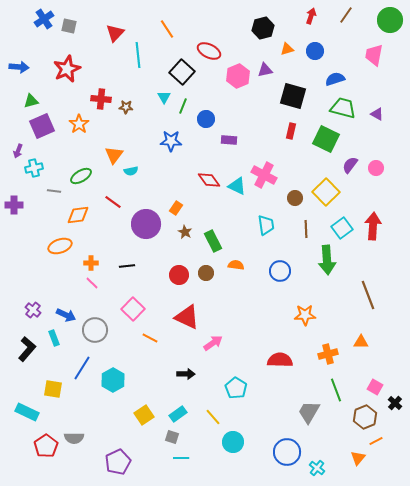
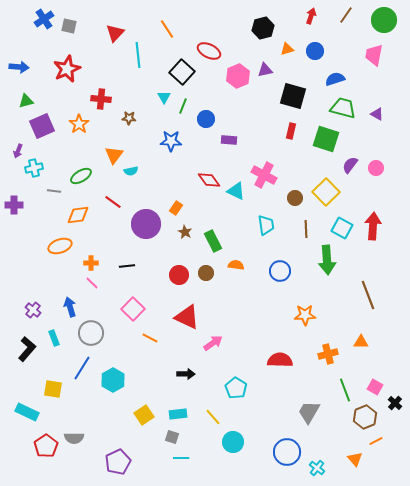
green circle at (390, 20): moved 6 px left
green triangle at (31, 101): moved 5 px left
brown star at (126, 107): moved 3 px right, 11 px down
green square at (326, 139): rotated 8 degrees counterclockwise
cyan triangle at (237, 186): moved 1 px left, 5 px down
cyan square at (342, 228): rotated 25 degrees counterclockwise
blue arrow at (66, 315): moved 4 px right, 8 px up; rotated 132 degrees counterclockwise
gray circle at (95, 330): moved 4 px left, 3 px down
green line at (336, 390): moved 9 px right
cyan rectangle at (178, 414): rotated 30 degrees clockwise
orange triangle at (358, 458): moved 3 px left, 1 px down; rotated 21 degrees counterclockwise
